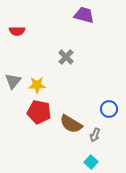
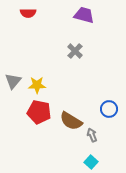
red semicircle: moved 11 px right, 18 px up
gray cross: moved 9 px right, 6 px up
brown semicircle: moved 3 px up
gray arrow: moved 3 px left; rotated 136 degrees clockwise
